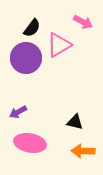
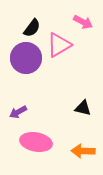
black triangle: moved 8 px right, 14 px up
pink ellipse: moved 6 px right, 1 px up
